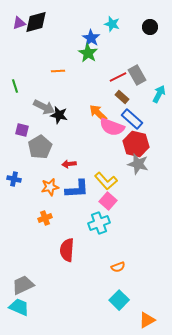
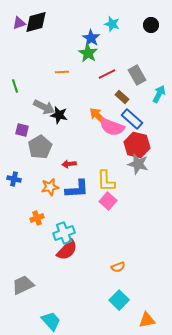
black circle: moved 1 px right, 2 px up
orange line: moved 4 px right, 1 px down
red line: moved 11 px left, 3 px up
orange arrow: moved 3 px down
red hexagon: moved 1 px right, 1 px down
yellow L-shape: rotated 40 degrees clockwise
orange cross: moved 8 px left
cyan cross: moved 35 px left, 10 px down
red semicircle: rotated 140 degrees counterclockwise
cyan trapezoid: moved 32 px right, 14 px down; rotated 25 degrees clockwise
orange triangle: rotated 18 degrees clockwise
